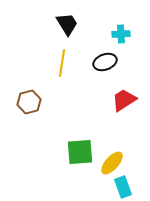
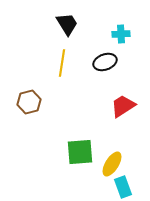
red trapezoid: moved 1 px left, 6 px down
yellow ellipse: moved 1 px down; rotated 10 degrees counterclockwise
